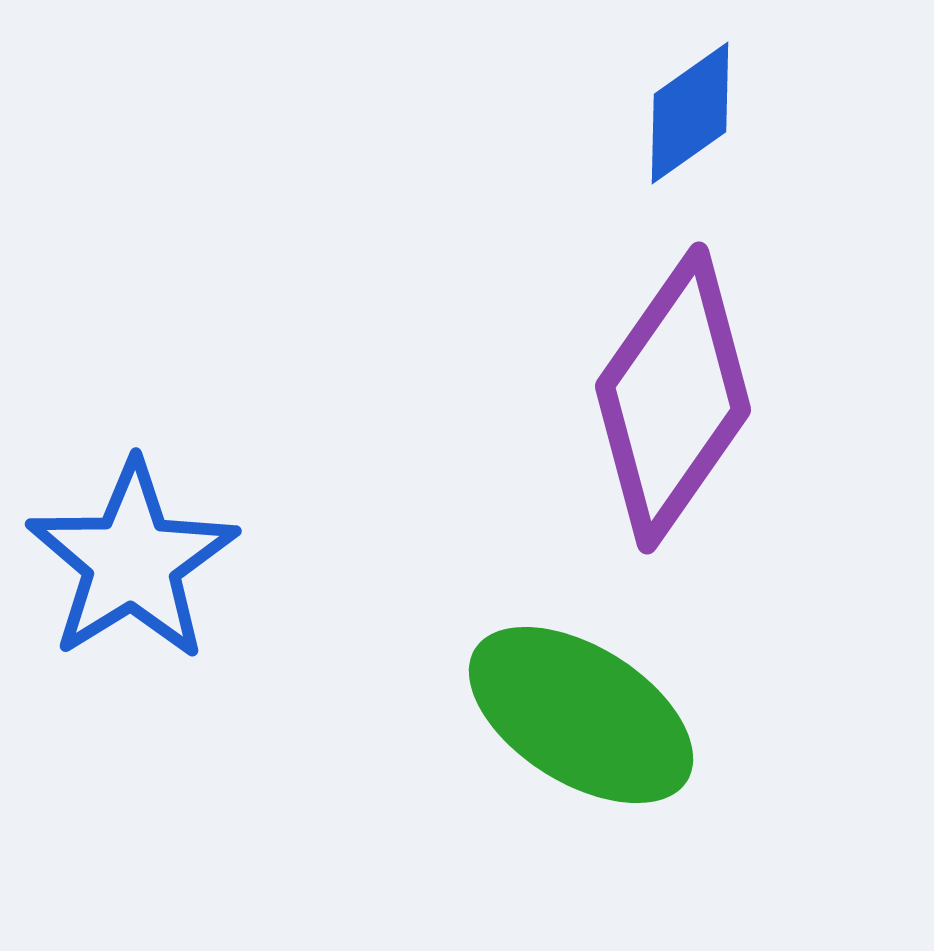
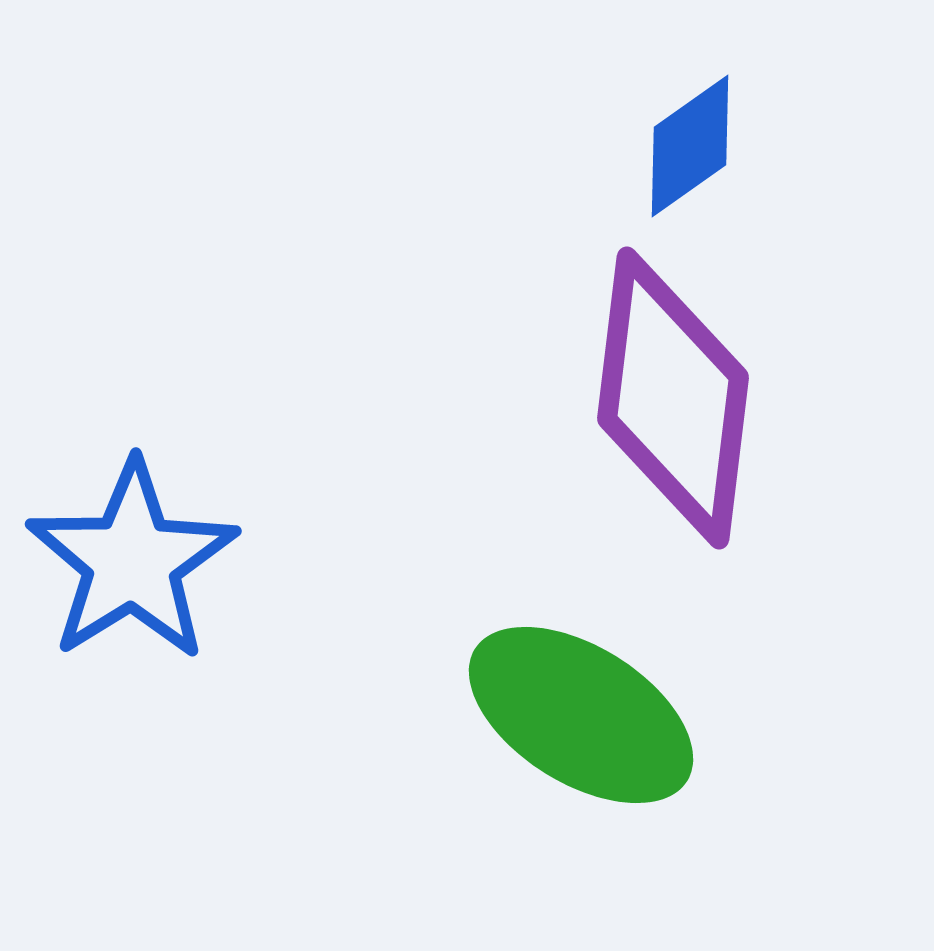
blue diamond: moved 33 px down
purple diamond: rotated 28 degrees counterclockwise
